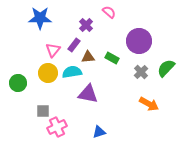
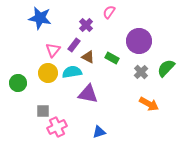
pink semicircle: rotated 96 degrees counterclockwise
blue star: rotated 10 degrees clockwise
brown triangle: rotated 32 degrees clockwise
